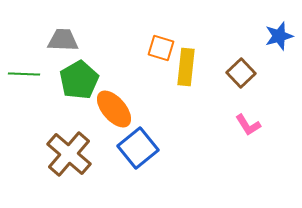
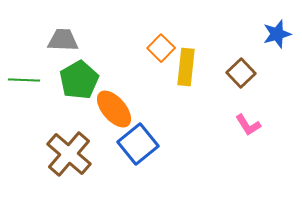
blue star: moved 2 px left, 2 px up
orange square: rotated 28 degrees clockwise
green line: moved 6 px down
blue square: moved 4 px up
